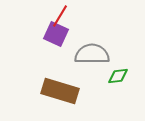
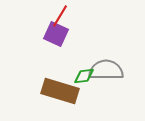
gray semicircle: moved 14 px right, 16 px down
green diamond: moved 34 px left
